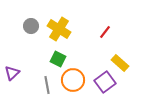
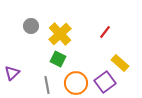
yellow cross: moved 1 px right, 5 px down; rotated 15 degrees clockwise
orange circle: moved 3 px right, 3 px down
